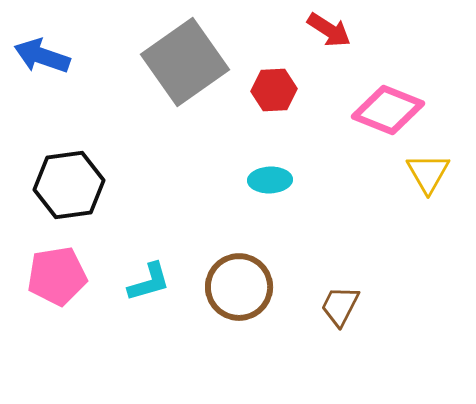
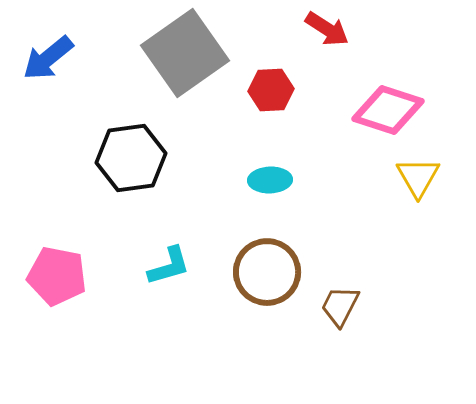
red arrow: moved 2 px left, 1 px up
blue arrow: moved 6 px right, 2 px down; rotated 58 degrees counterclockwise
gray square: moved 9 px up
red hexagon: moved 3 px left
pink diamond: rotated 4 degrees counterclockwise
yellow triangle: moved 10 px left, 4 px down
black hexagon: moved 62 px right, 27 px up
pink pentagon: rotated 20 degrees clockwise
cyan L-shape: moved 20 px right, 16 px up
brown circle: moved 28 px right, 15 px up
